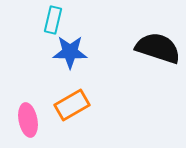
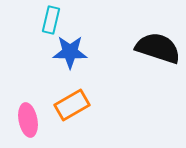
cyan rectangle: moved 2 px left
